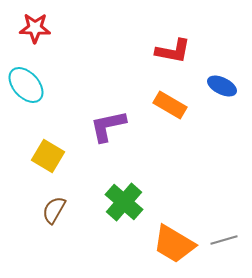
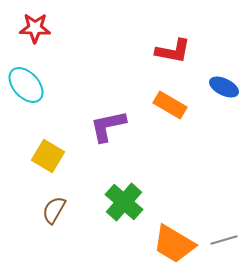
blue ellipse: moved 2 px right, 1 px down
